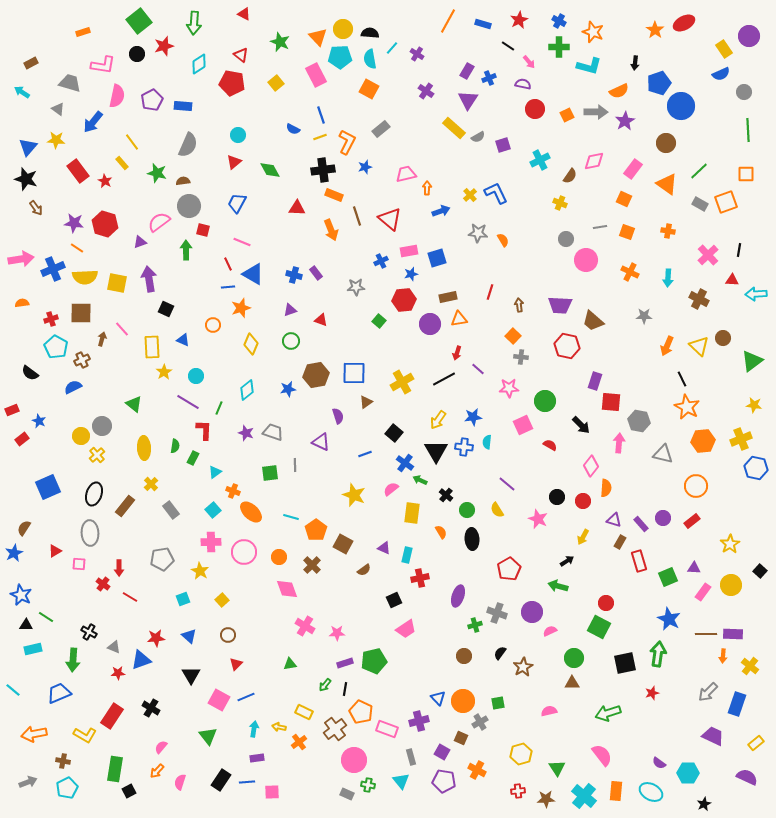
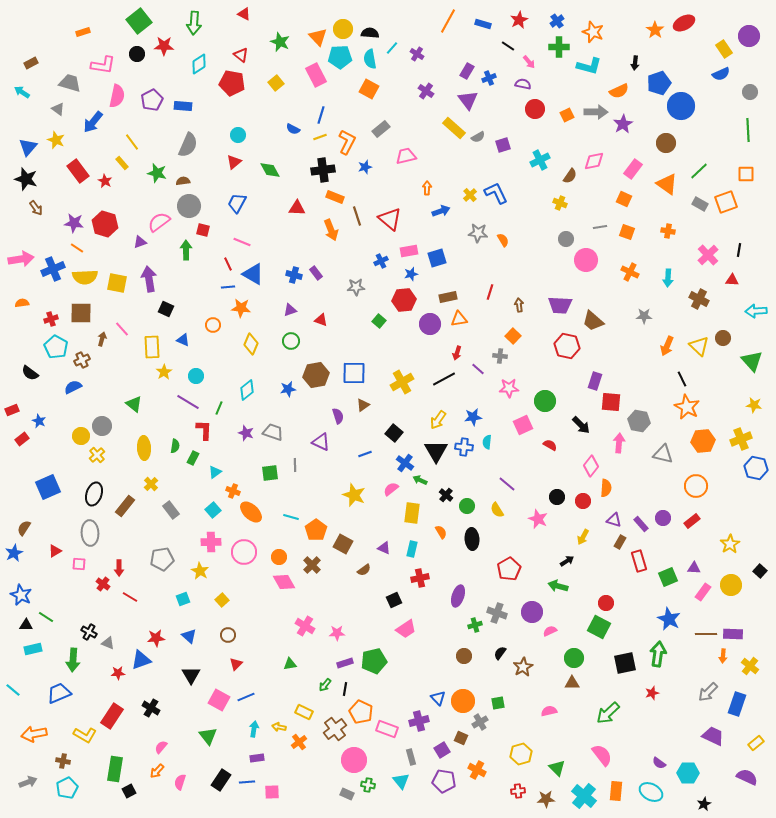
blue cross at (559, 21): moved 2 px left; rotated 24 degrees clockwise
red star at (164, 46): rotated 18 degrees clockwise
gray circle at (744, 92): moved 6 px right
purple triangle at (468, 100): rotated 10 degrees counterclockwise
blue line at (321, 115): rotated 36 degrees clockwise
purple star at (625, 121): moved 2 px left, 3 px down
yellow star at (56, 140): rotated 18 degrees clockwise
pink trapezoid at (406, 174): moved 18 px up
orange rectangle at (334, 195): moved 1 px right, 2 px down
cyan arrow at (756, 294): moved 17 px down
orange star at (241, 308): rotated 24 degrees clockwise
gray cross at (521, 357): moved 21 px left, 1 px up
green triangle at (752, 361): rotated 35 degrees counterclockwise
brown triangle at (366, 402): moved 3 px left, 3 px down
green circle at (467, 510): moved 4 px up
cyan rectangle at (407, 555): moved 5 px right, 6 px up
pink diamond at (287, 589): moved 3 px left, 7 px up; rotated 10 degrees counterclockwise
gray triangle at (114, 647): moved 6 px left, 4 px up
green arrow at (608, 713): rotated 25 degrees counterclockwise
purple square at (442, 752): moved 2 px up; rotated 28 degrees clockwise
green triangle at (557, 768): rotated 12 degrees counterclockwise
